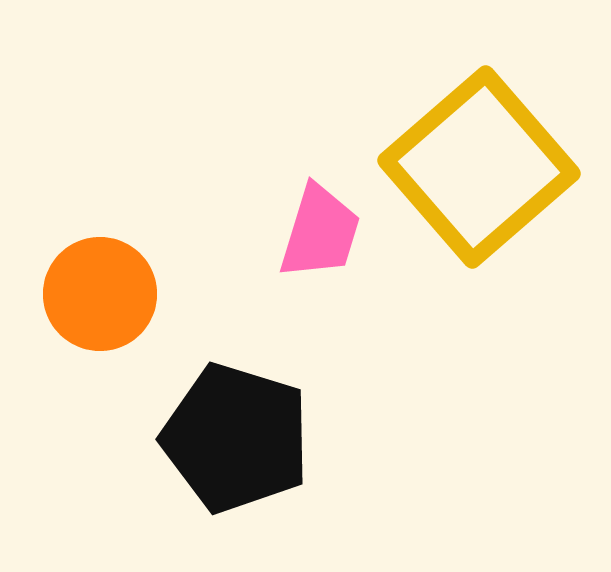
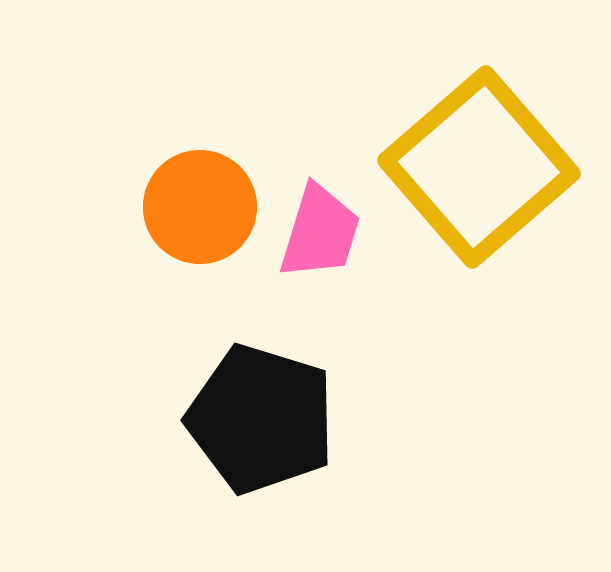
orange circle: moved 100 px right, 87 px up
black pentagon: moved 25 px right, 19 px up
